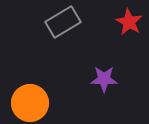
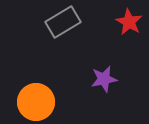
purple star: rotated 12 degrees counterclockwise
orange circle: moved 6 px right, 1 px up
